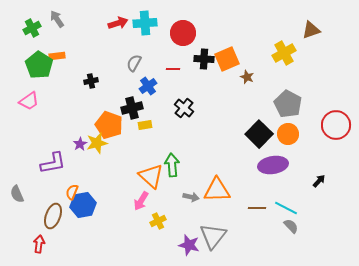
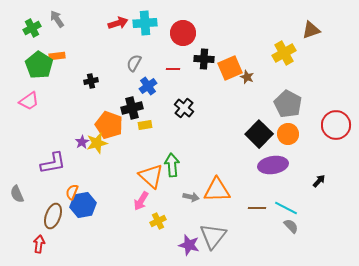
orange square at (227, 59): moved 3 px right, 9 px down
purple star at (80, 144): moved 2 px right, 2 px up
